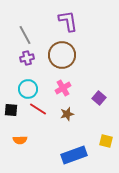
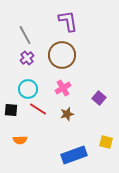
purple cross: rotated 24 degrees counterclockwise
yellow square: moved 1 px down
